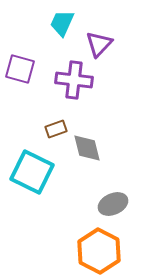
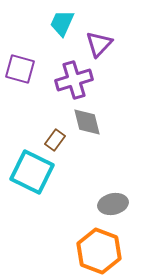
purple cross: rotated 24 degrees counterclockwise
brown rectangle: moved 1 px left, 11 px down; rotated 35 degrees counterclockwise
gray diamond: moved 26 px up
gray ellipse: rotated 12 degrees clockwise
orange hexagon: rotated 6 degrees counterclockwise
